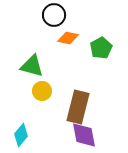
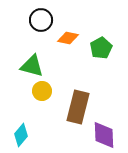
black circle: moved 13 px left, 5 px down
purple diamond: moved 20 px right; rotated 8 degrees clockwise
